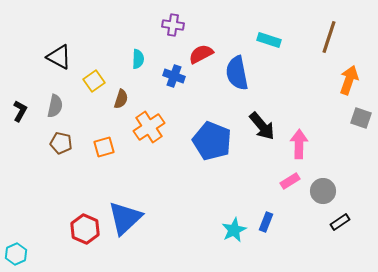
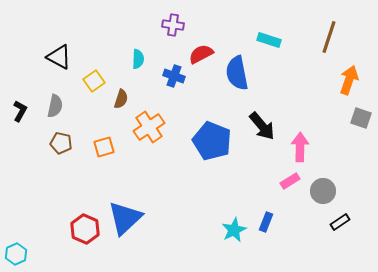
pink arrow: moved 1 px right, 3 px down
